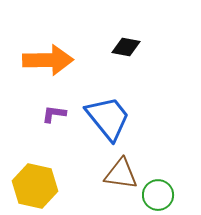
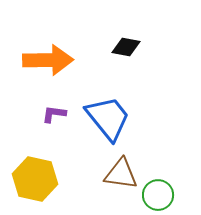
yellow hexagon: moved 7 px up
